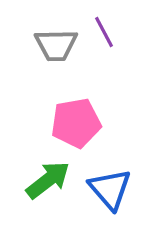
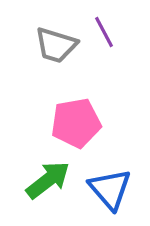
gray trapezoid: rotated 18 degrees clockwise
